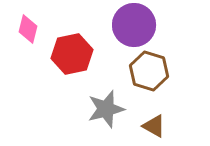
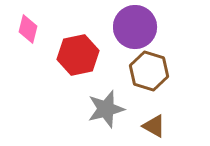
purple circle: moved 1 px right, 2 px down
red hexagon: moved 6 px right, 1 px down
